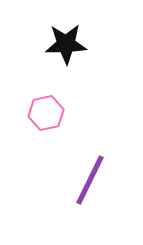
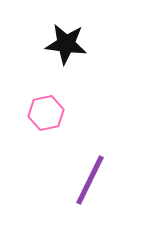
black star: rotated 9 degrees clockwise
